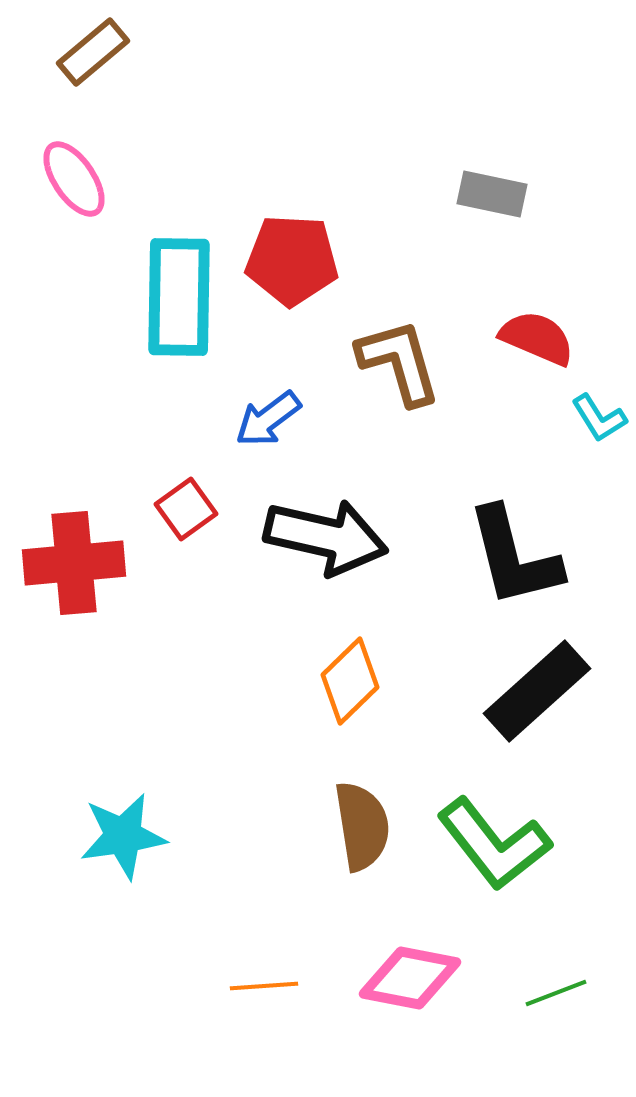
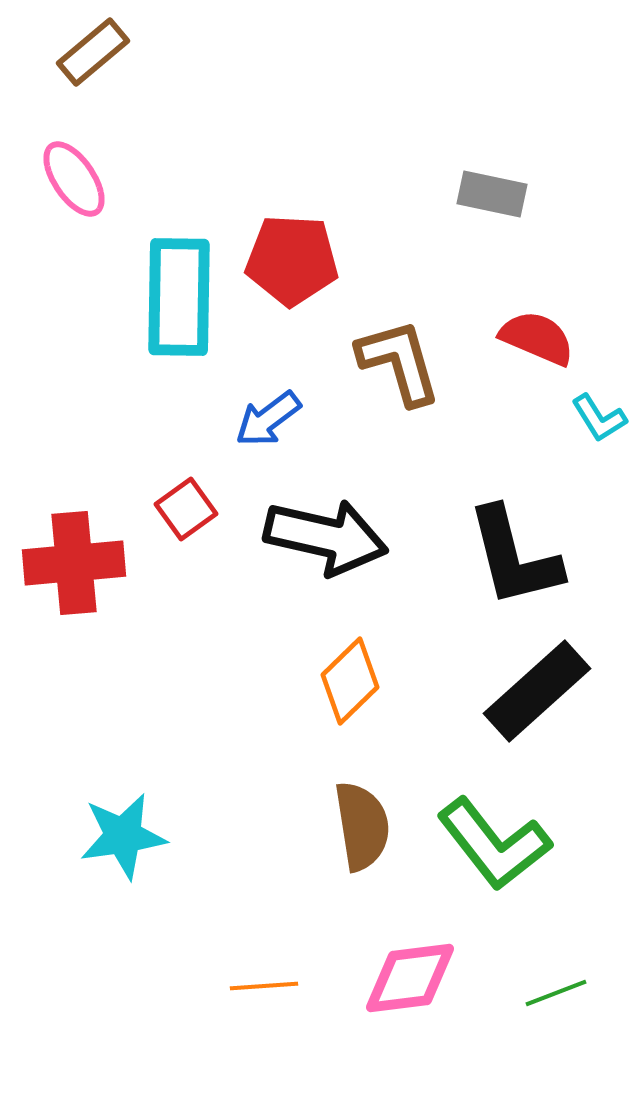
pink diamond: rotated 18 degrees counterclockwise
